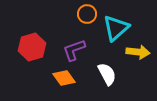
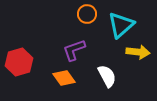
cyan triangle: moved 5 px right, 3 px up
red hexagon: moved 13 px left, 15 px down
white semicircle: moved 2 px down
